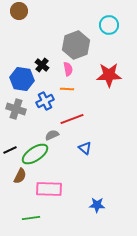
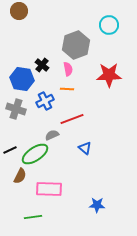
green line: moved 2 px right, 1 px up
